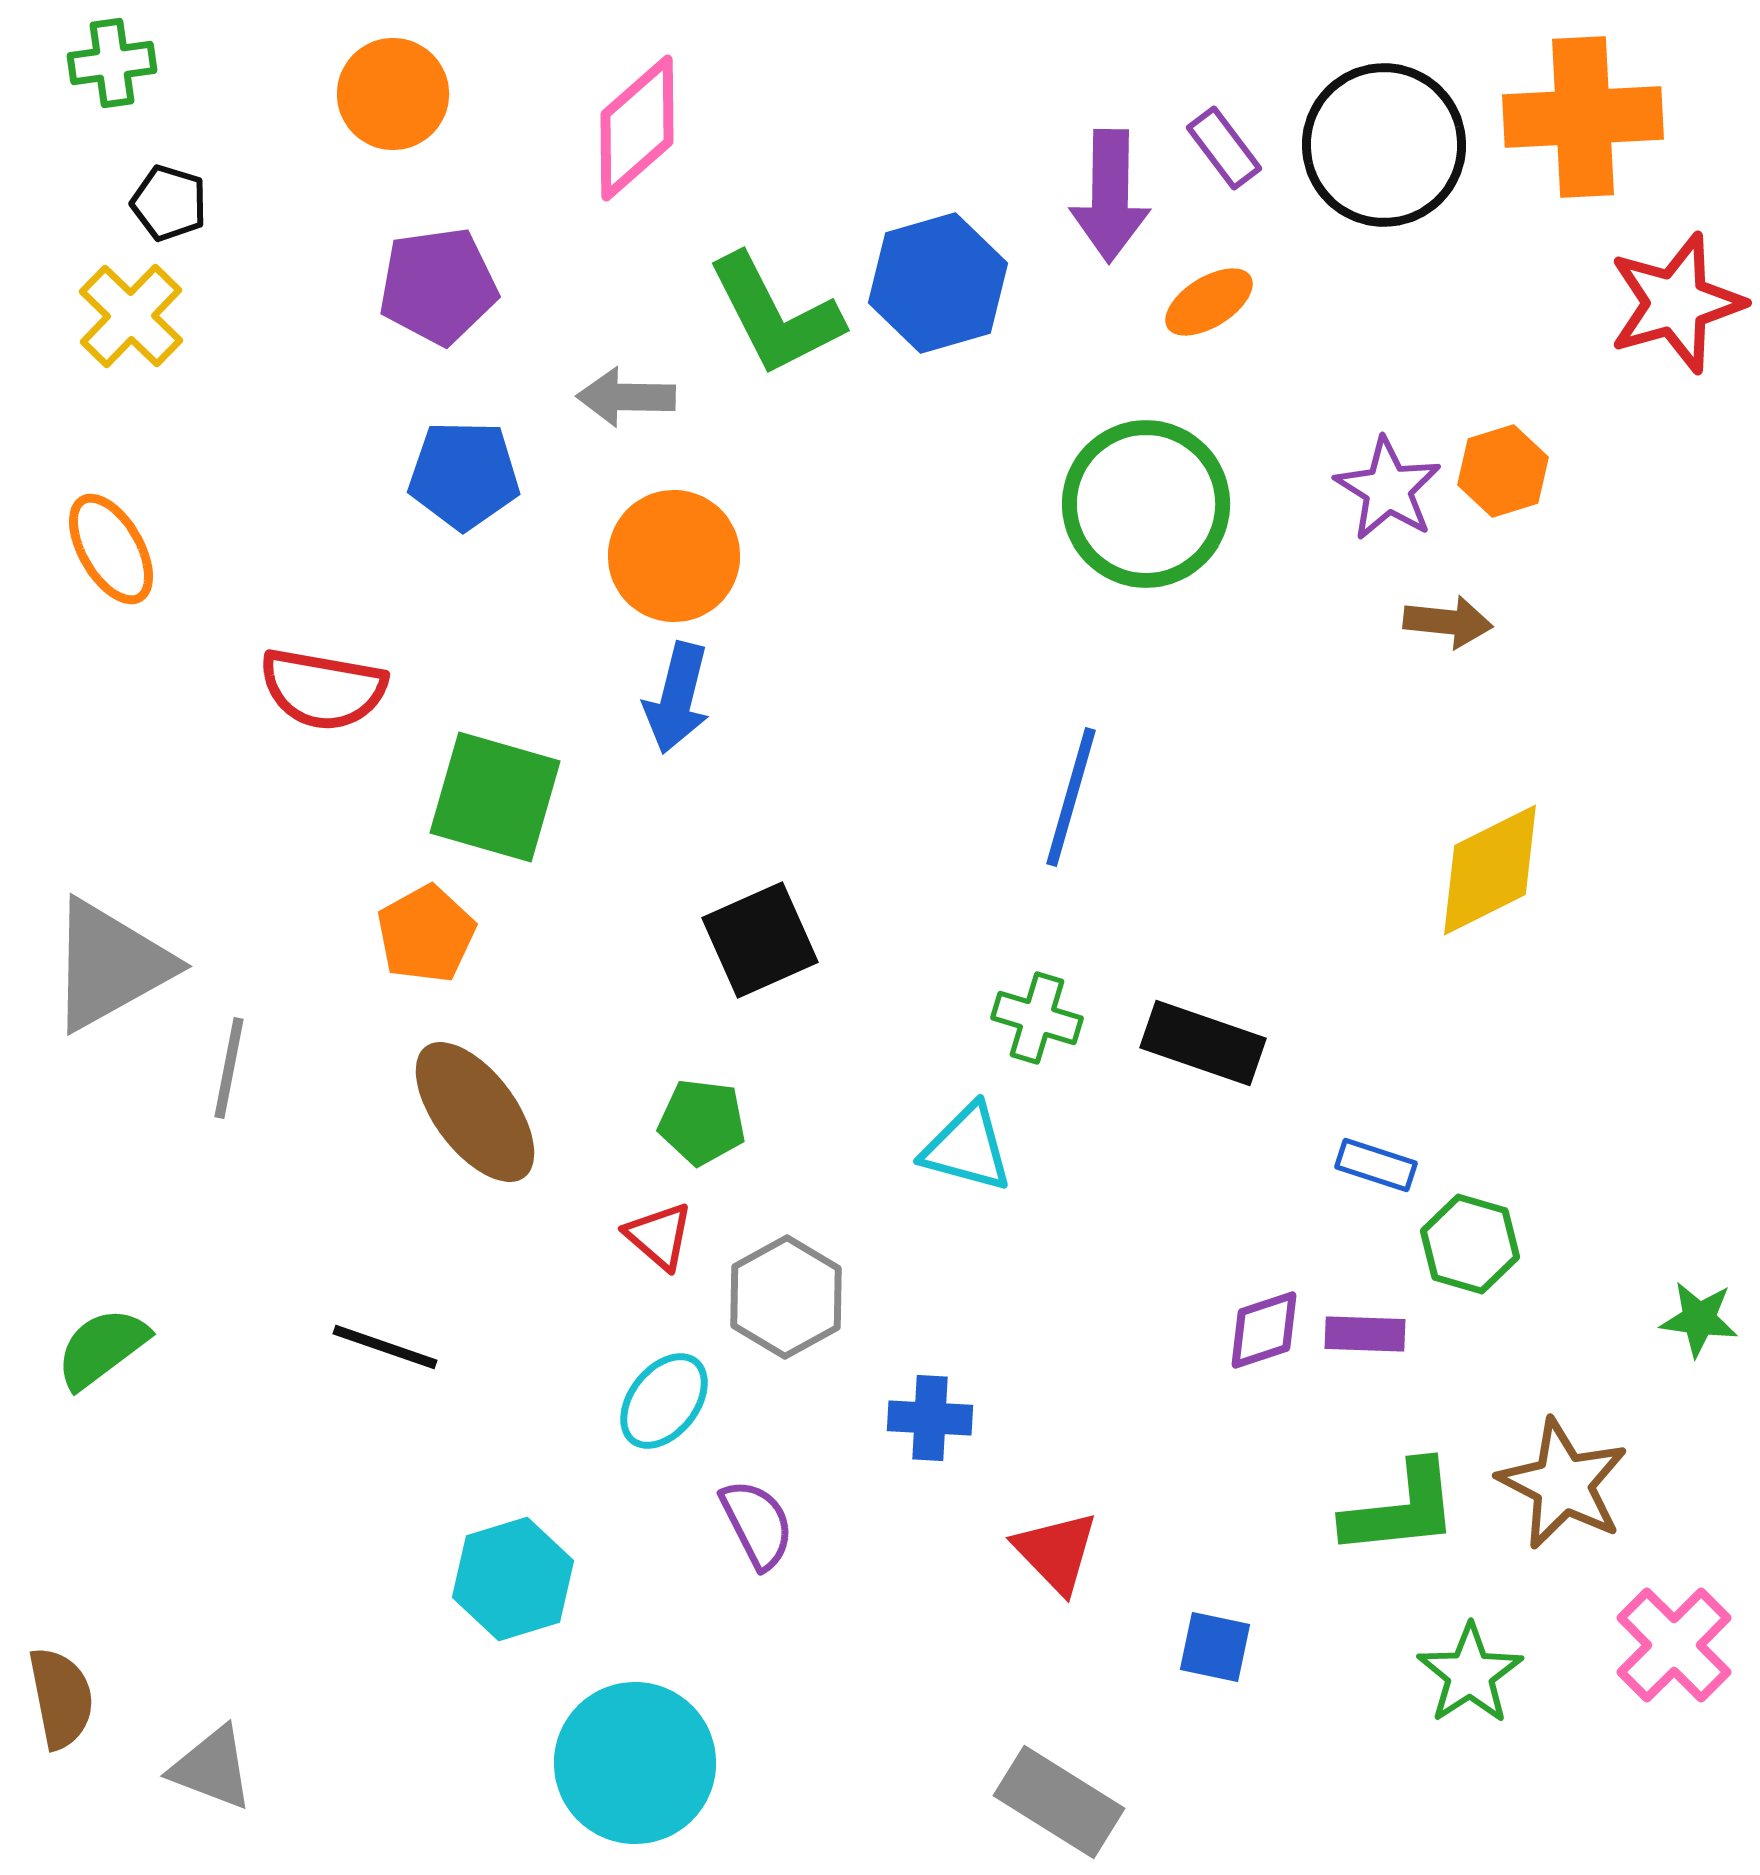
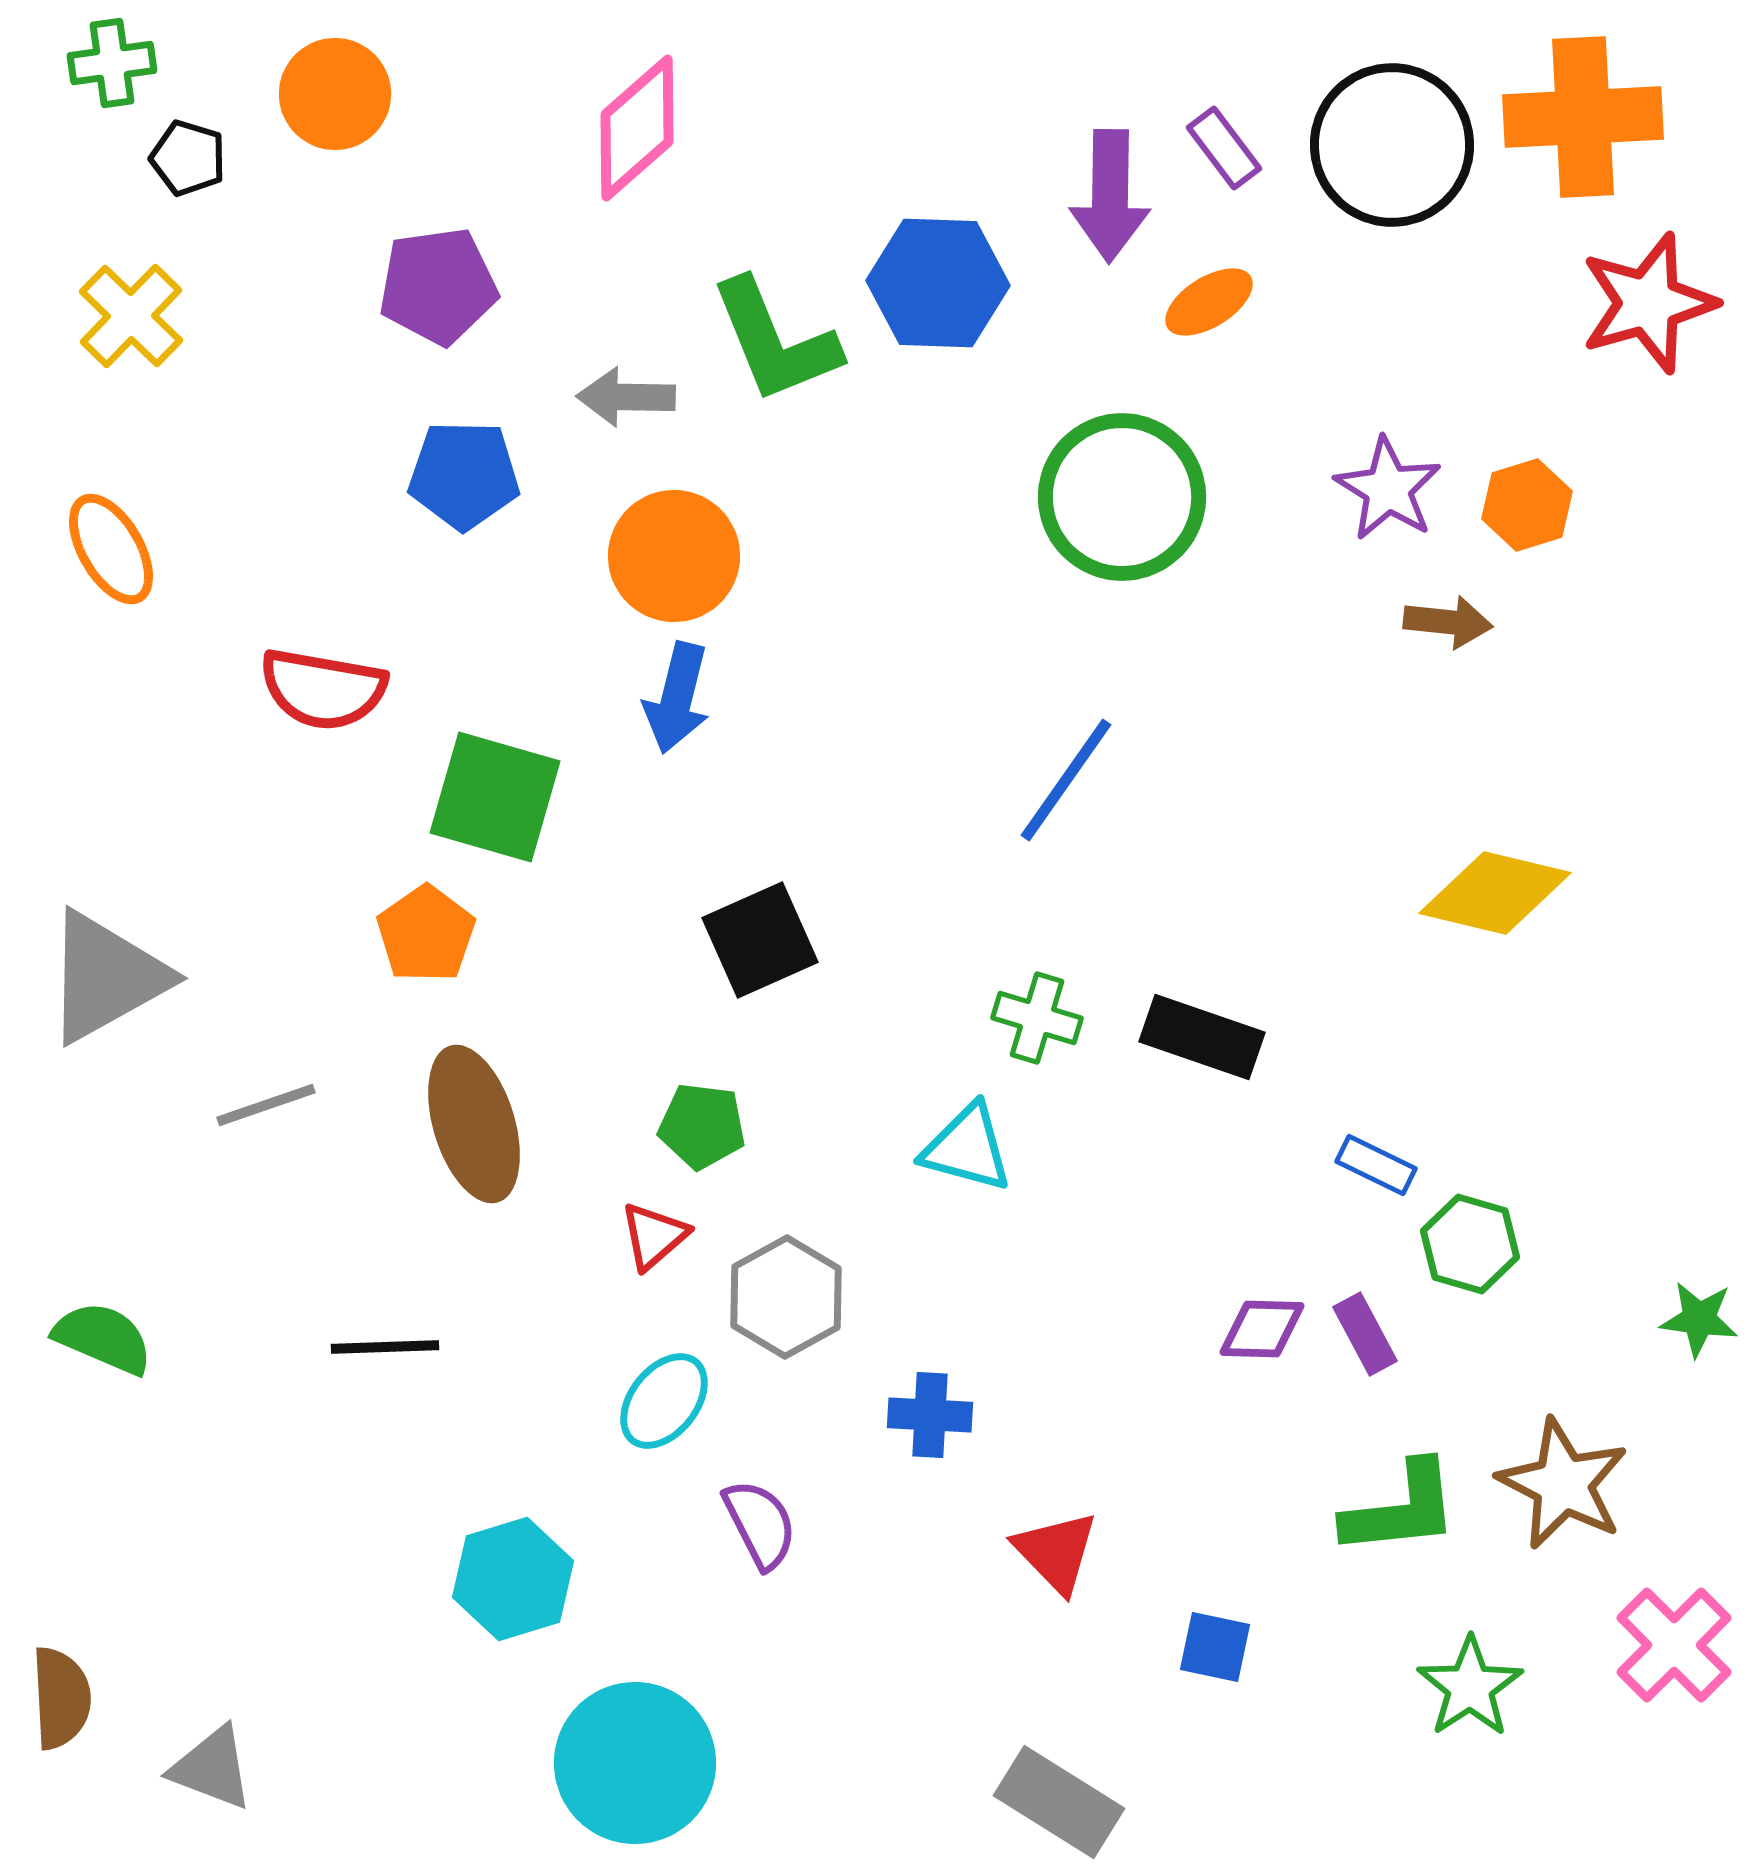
orange circle at (393, 94): moved 58 px left
black circle at (1384, 145): moved 8 px right
black pentagon at (169, 203): moved 19 px right, 45 px up
blue hexagon at (938, 283): rotated 18 degrees clockwise
red star at (1676, 303): moved 28 px left
green L-shape at (775, 315): moved 26 px down; rotated 5 degrees clockwise
orange hexagon at (1503, 471): moved 24 px right, 34 px down
green circle at (1146, 504): moved 24 px left, 7 px up
blue line at (1071, 797): moved 5 px left, 17 px up; rotated 19 degrees clockwise
yellow diamond at (1490, 870): moved 5 px right, 23 px down; rotated 40 degrees clockwise
orange pentagon at (426, 934): rotated 6 degrees counterclockwise
gray triangle at (110, 965): moved 4 px left, 12 px down
black rectangle at (1203, 1043): moved 1 px left, 6 px up
gray line at (229, 1068): moved 37 px right, 37 px down; rotated 60 degrees clockwise
brown ellipse at (475, 1112): moved 1 px left, 12 px down; rotated 20 degrees clockwise
green pentagon at (702, 1122): moved 4 px down
blue rectangle at (1376, 1165): rotated 8 degrees clockwise
red triangle at (659, 1236): moved 5 px left; rotated 38 degrees clockwise
purple diamond at (1264, 1330): moved 2 px left, 1 px up; rotated 20 degrees clockwise
purple rectangle at (1365, 1334): rotated 60 degrees clockwise
black line at (385, 1347): rotated 21 degrees counterclockwise
green semicircle at (102, 1348): moved 1 px right, 10 px up; rotated 60 degrees clockwise
blue cross at (930, 1418): moved 3 px up
purple semicircle at (757, 1524): moved 3 px right
green star at (1470, 1674): moved 13 px down
brown semicircle at (61, 1698): rotated 8 degrees clockwise
